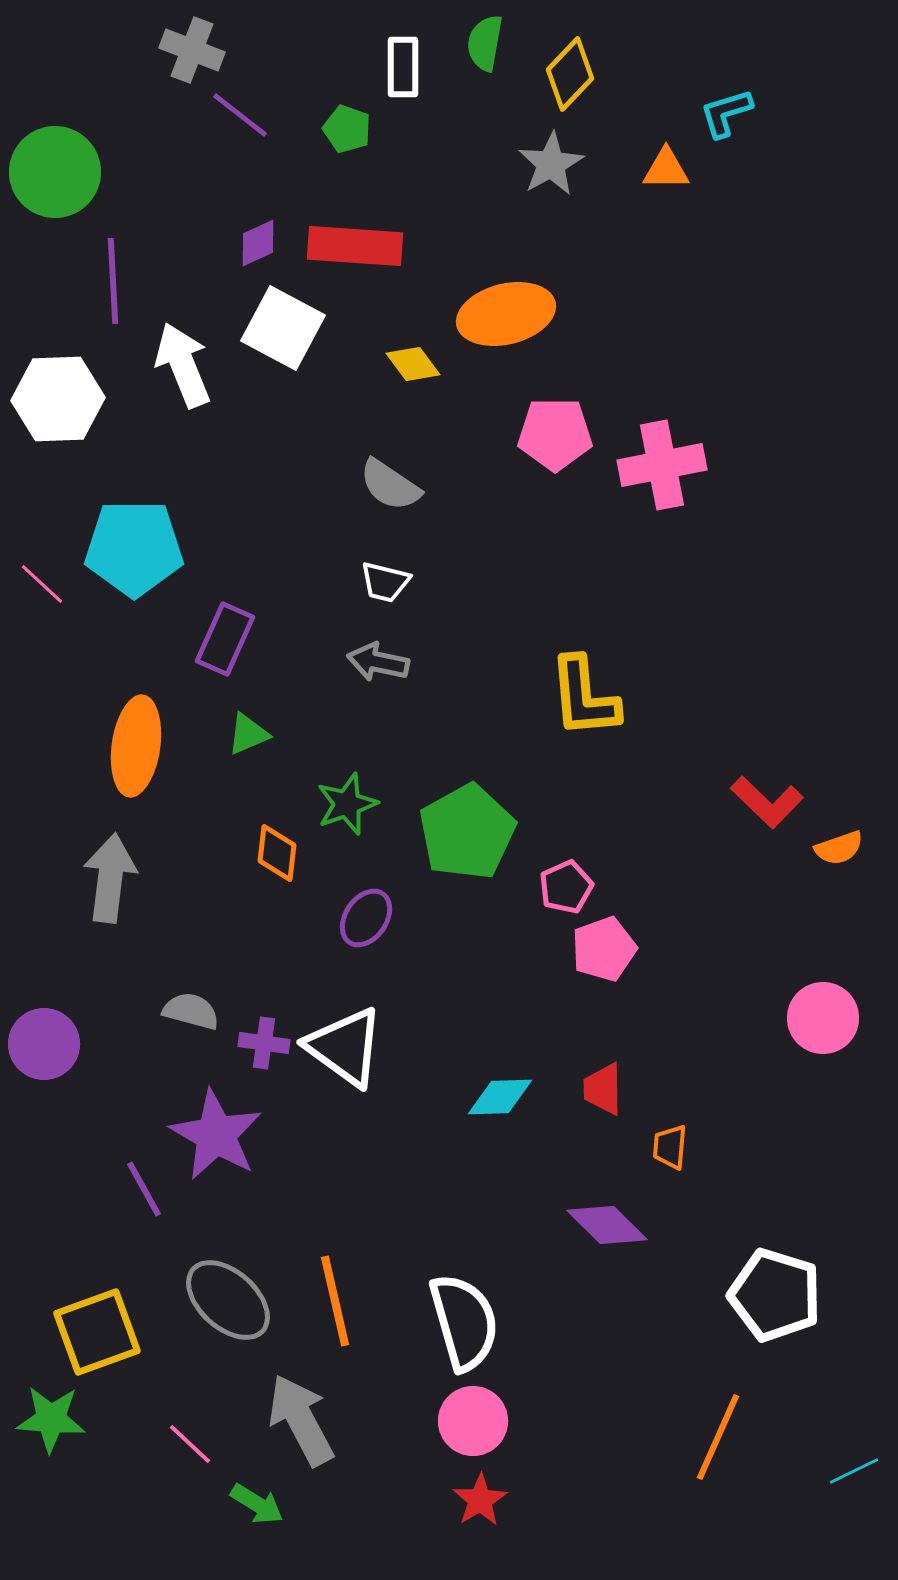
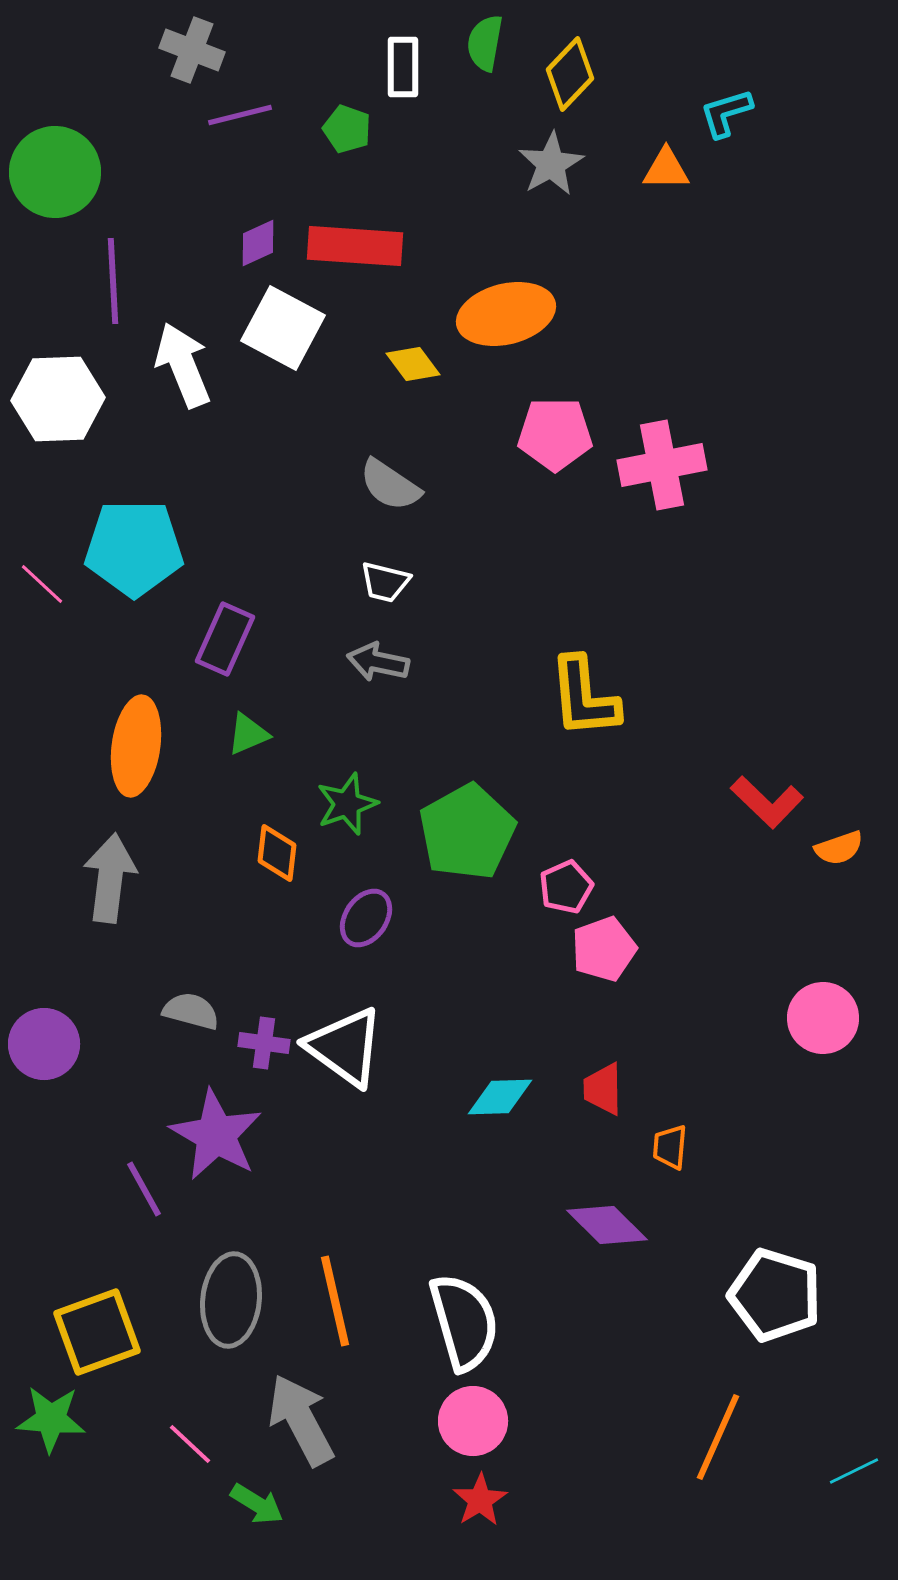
purple line at (240, 115): rotated 52 degrees counterclockwise
gray ellipse at (228, 1300): moved 3 px right; rotated 54 degrees clockwise
